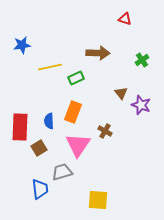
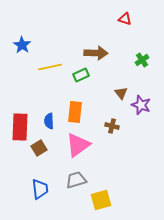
blue star: rotated 30 degrees counterclockwise
brown arrow: moved 2 px left
green rectangle: moved 5 px right, 3 px up
orange rectangle: moved 2 px right; rotated 15 degrees counterclockwise
brown cross: moved 7 px right, 5 px up; rotated 16 degrees counterclockwise
pink triangle: rotated 20 degrees clockwise
gray trapezoid: moved 14 px right, 8 px down
yellow square: moved 3 px right; rotated 20 degrees counterclockwise
